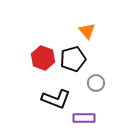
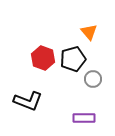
orange triangle: moved 2 px right, 1 px down
gray circle: moved 3 px left, 4 px up
black L-shape: moved 28 px left, 2 px down
